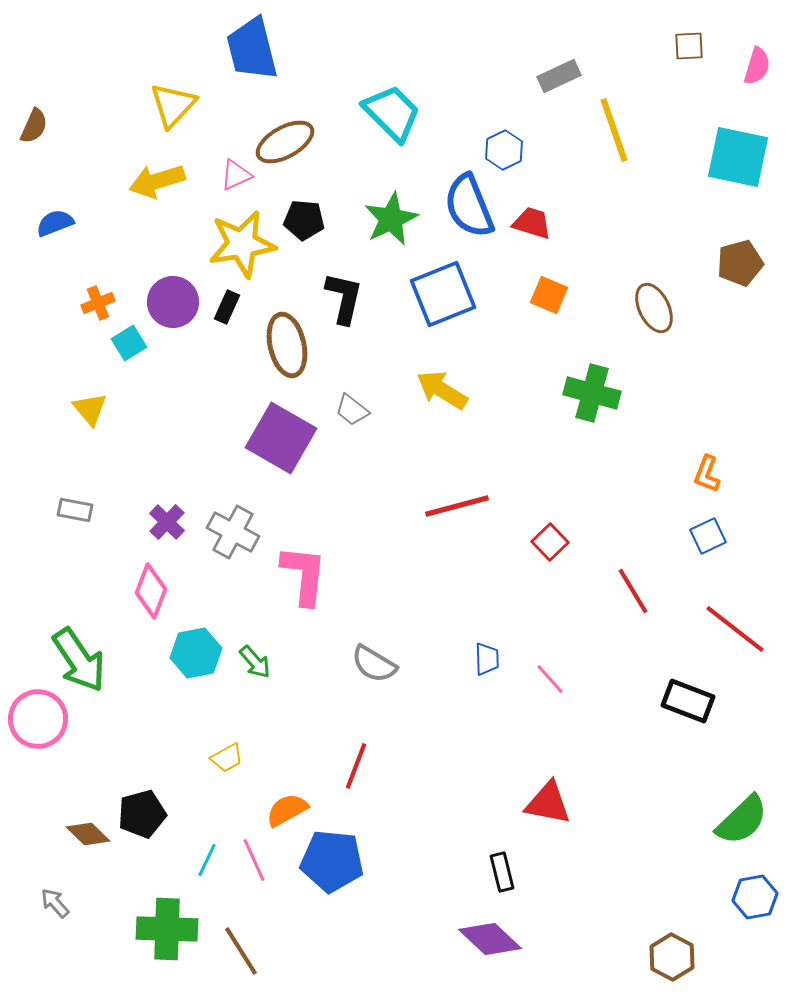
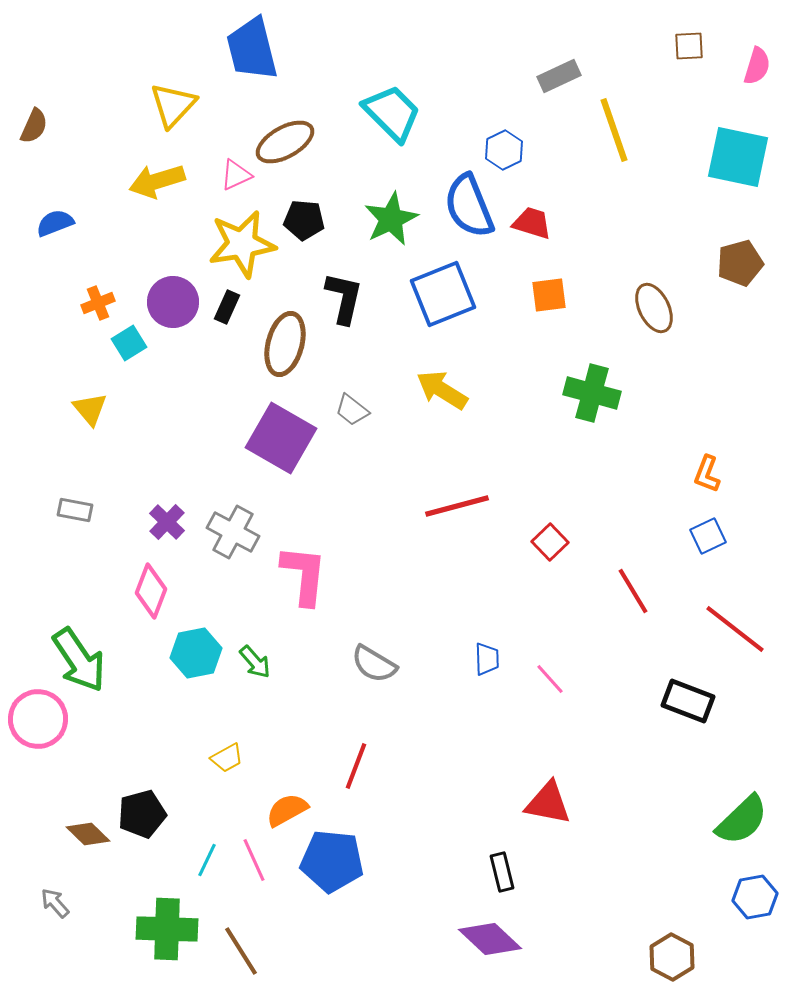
orange square at (549, 295): rotated 30 degrees counterclockwise
brown ellipse at (287, 345): moved 2 px left, 1 px up; rotated 28 degrees clockwise
